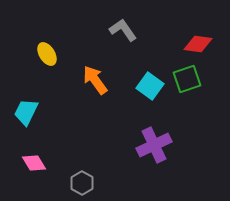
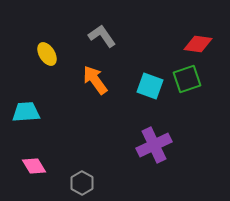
gray L-shape: moved 21 px left, 6 px down
cyan square: rotated 16 degrees counterclockwise
cyan trapezoid: rotated 60 degrees clockwise
pink diamond: moved 3 px down
